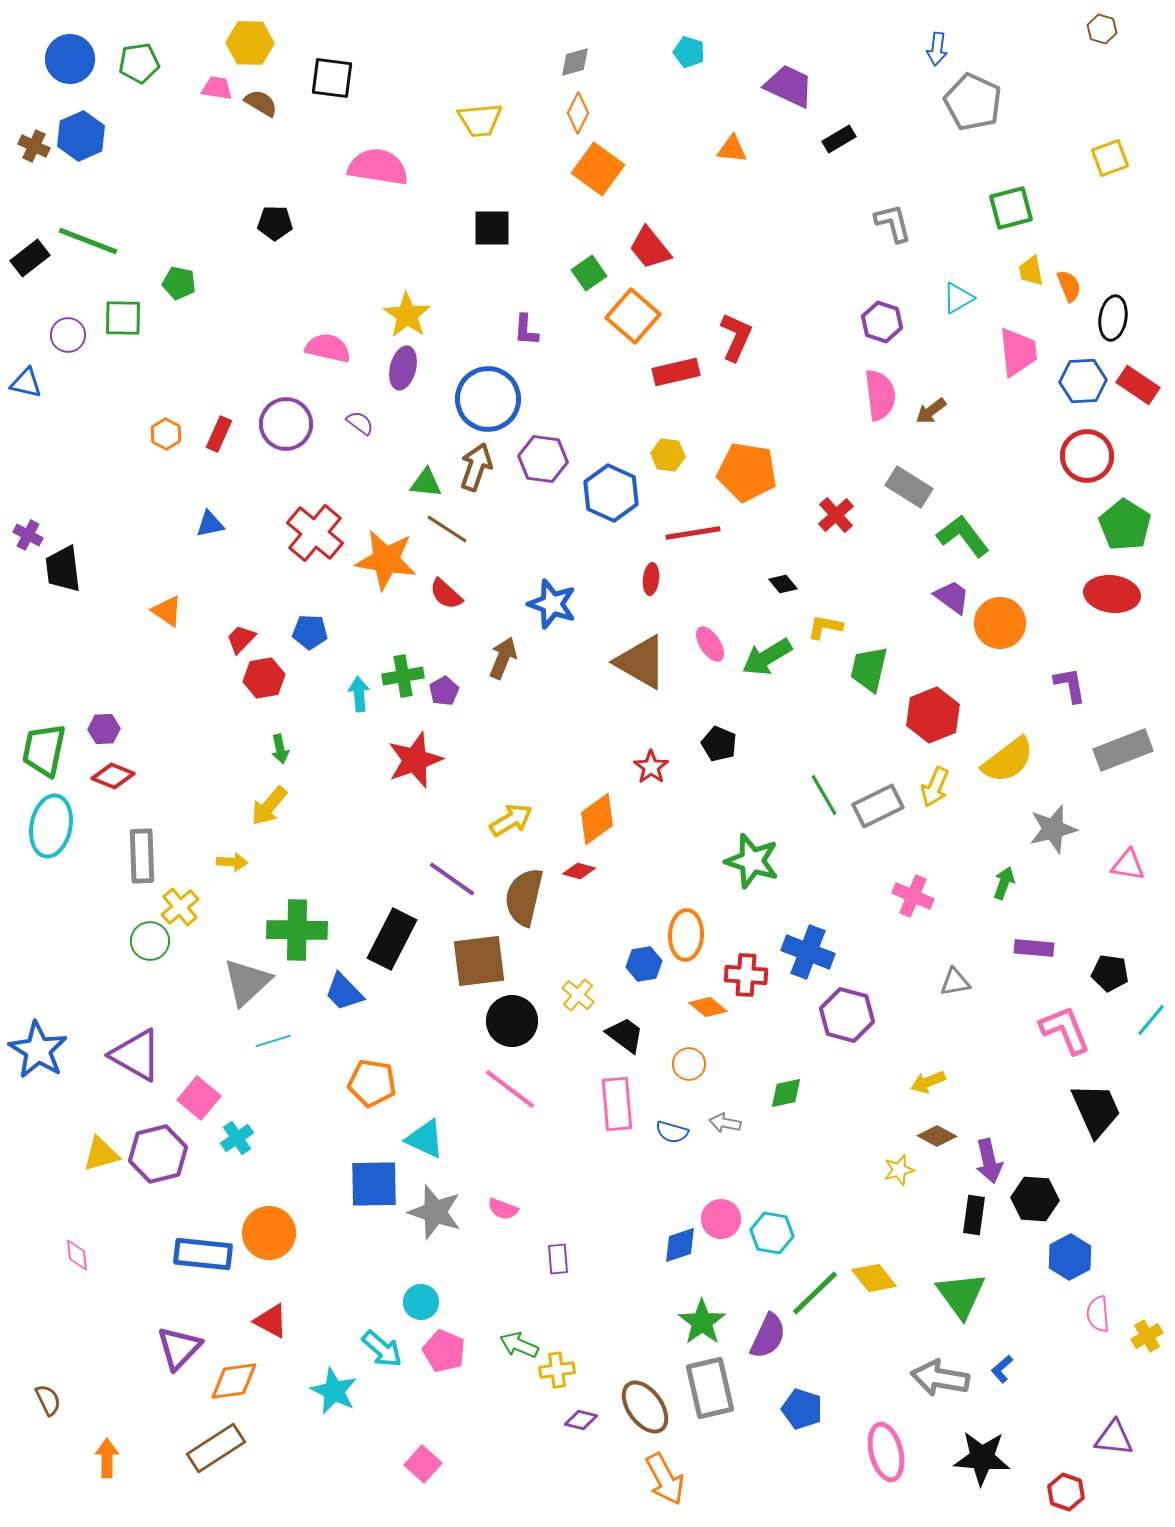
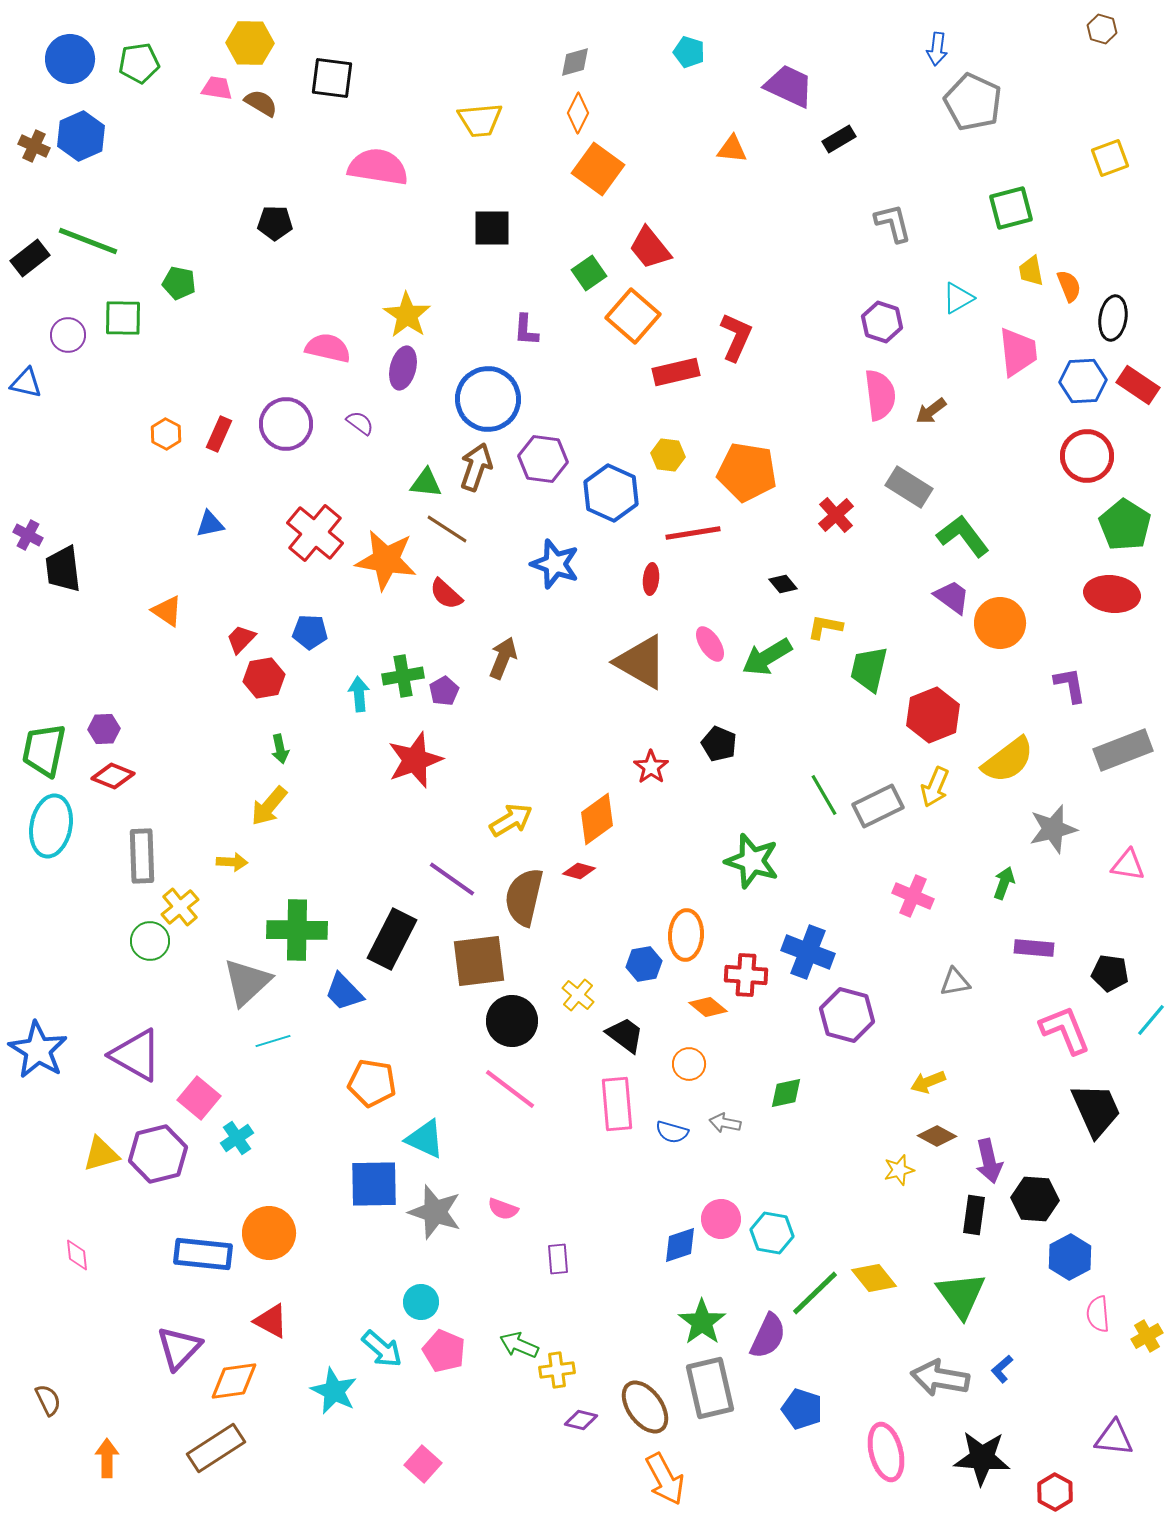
blue star at (552, 604): moved 3 px right, 40 px up
red hexagon at (1066, 1492): moved 11 px left; rotated 9 degrees clockwise
